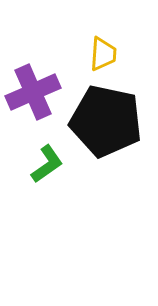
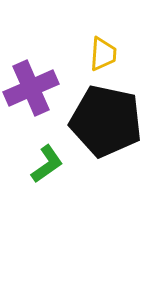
purple cross: moved 2 px left, 4 px up
